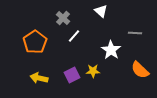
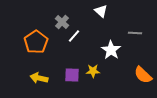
gray cross: moved 1 px left, 4 px down
orange pentagon: moved 1 px right
orange semicircle: moved 3 px right, 5 px down
purple square: rotated 28 degrees clockwise
